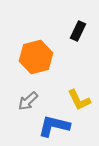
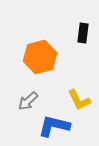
black rectangle: moved 5 px right, 2 px down; rotated 18 degrees counterclockwise
orange hexagon: moved 4 px right
